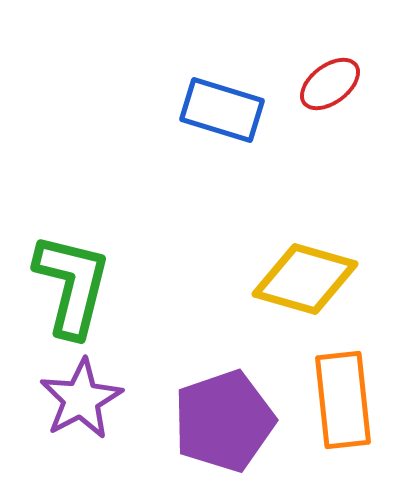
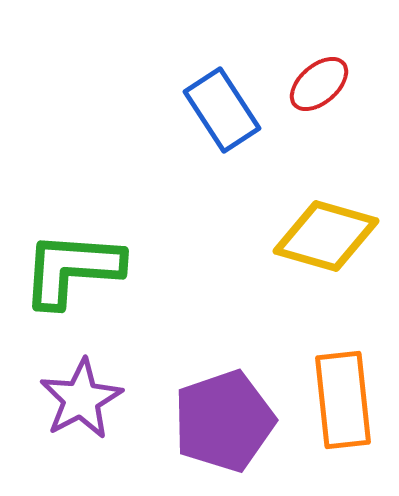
red ellipse: moved 11 px left; rotated 4 degrees counterclockwise
blue rectangle: rotated 40 degrees clockwise
yellow diamond: moved 21 px right, 43 px up
green L-shape: moved 16 px up; rotated 100 degrees counterclockwise
